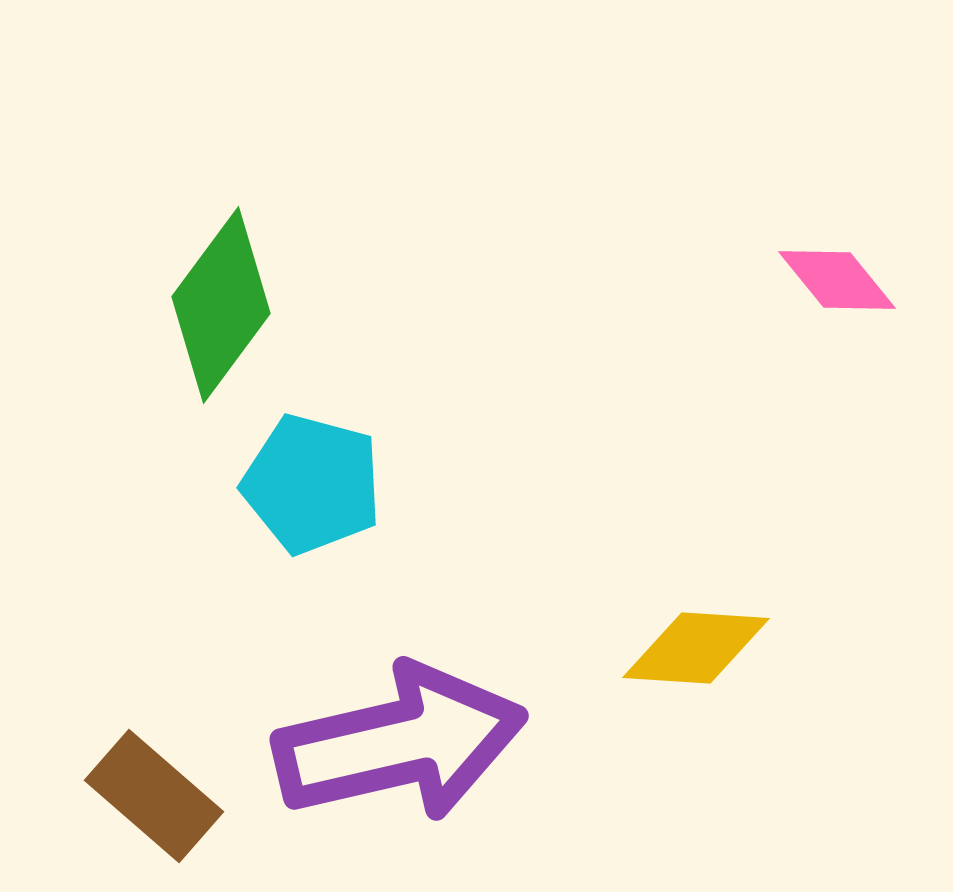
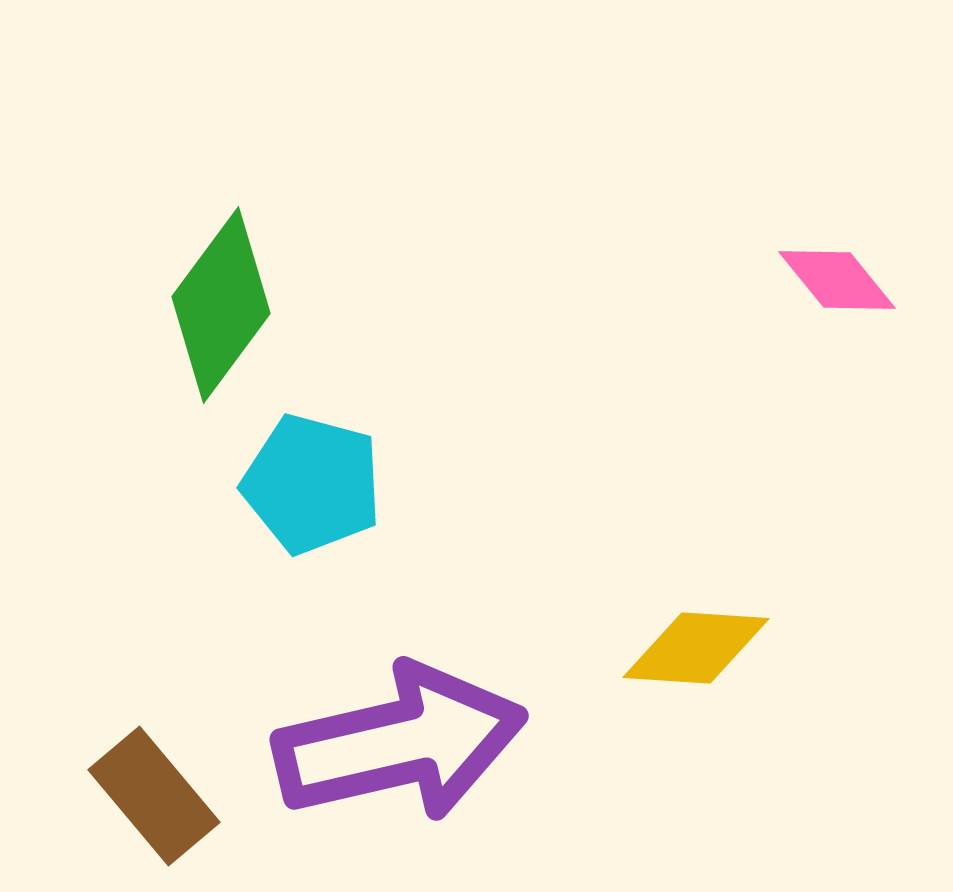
brown rectangle: rotated 9 degrees clockwise
